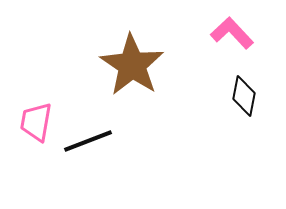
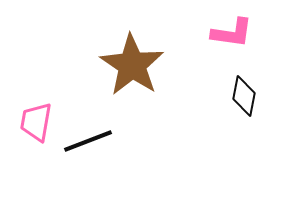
pink L-shape: rotated 141 degrees clockwise
